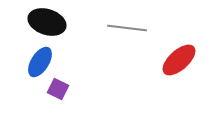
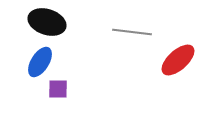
gray line: moved 5 px right, 4 px down
red ellipse: moved 1 px left
purple square: rotated 25 degrees counterclockwise
